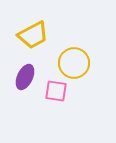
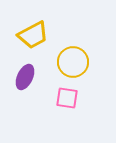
yellow circle: moved 1 px left, 1 px up
pink square: moved 11 px right, 7 px down
